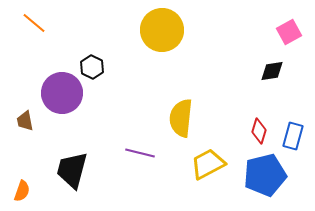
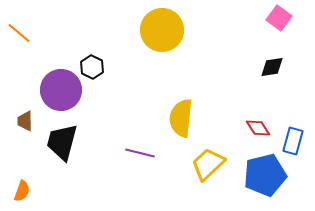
orange line: moved 15 px left, 10 px down
pink square: moved 10 px left, 14 px up; rotated 25 degrees counterclockwise
black diamond: moved 4 px up
purple circle: moved 1 px left, 3 px up
brown trapezoid: rotated 10 degrees clockwise
red diamond: moved 1 px left, 3 px up; rotated 50 degrees counterclockwise
blue rectangle: moved 5 px down
yellow trapezoid: rotated 15 degrees counterclockwise
black trapezoid: moved 10 px left, 28 px up
